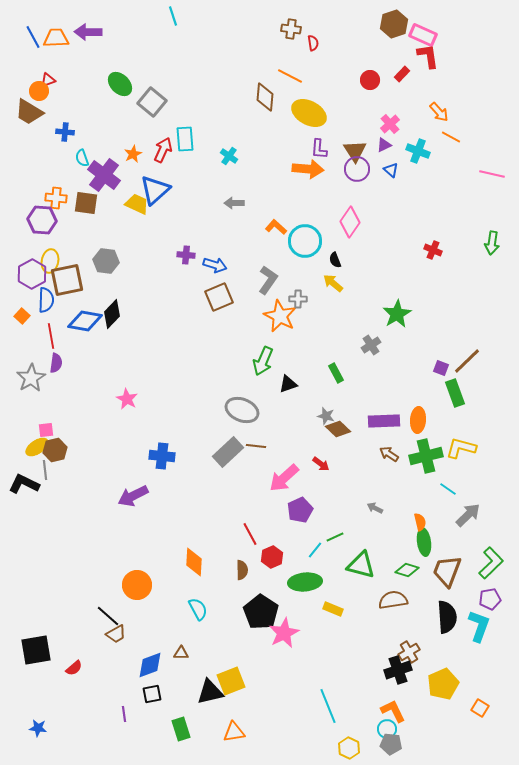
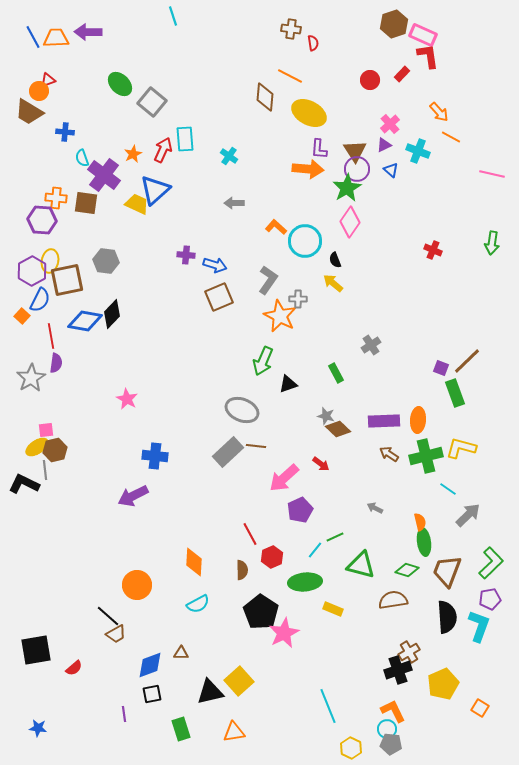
purple hexagon at (32, 274): moved 3 px up
blue semicircle at (46, 300): moved 6 px left; rotated 25 degrees clockwise
green star at (397, 314): moved 50 px left, 126 px up
blue cross at (162, 456): moved 7 px left
cyan semicircle at (198, 609): moved 5 px up; rotated 90 degrees clockwise
yellow square at (231, 681): moved 8 px right; rotated 20 degrees counterclockwise
yellow hexagon at (349, 748): moved 2 px right
